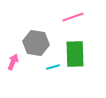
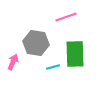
pink line: moved 7 px left
